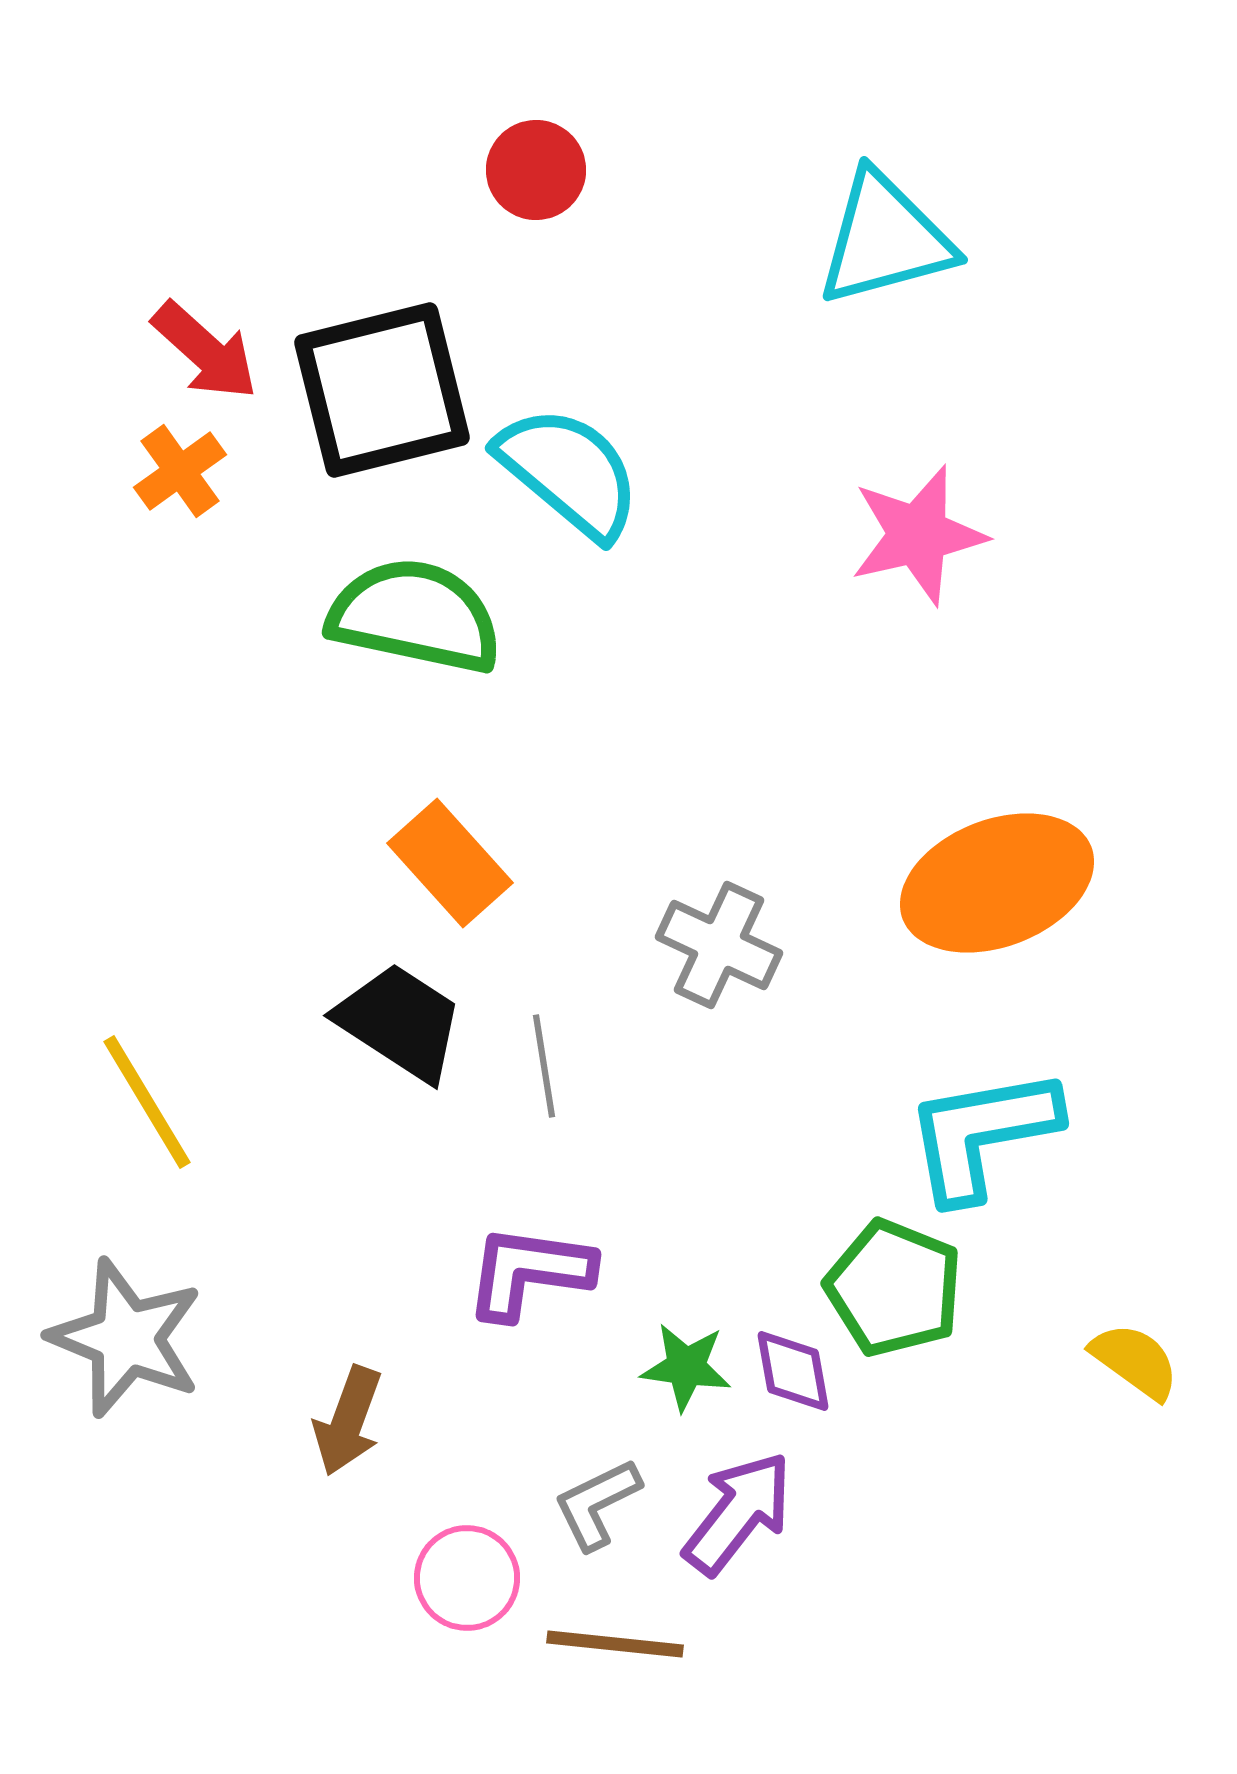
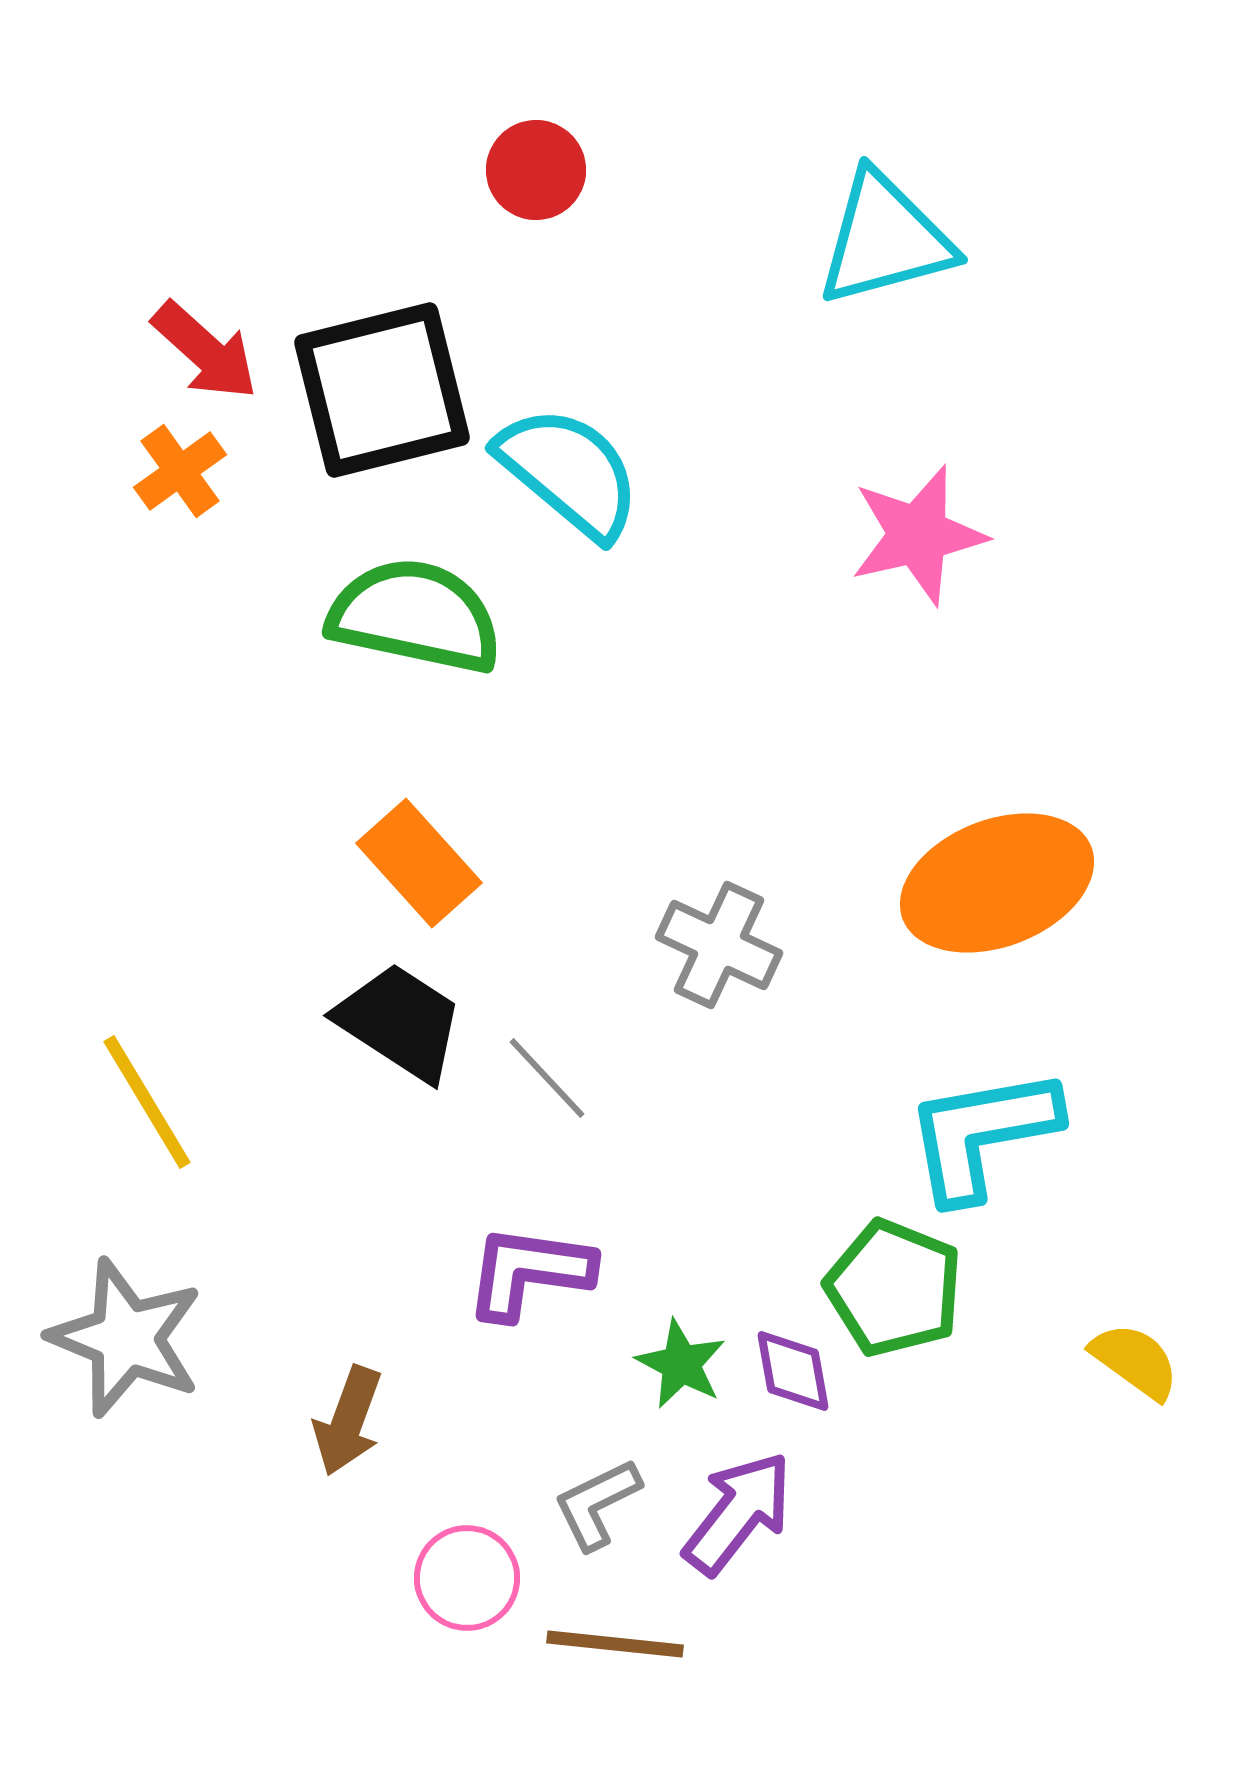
orange rectangle: moved 31 px left
gray line: moved 3 px right, 12 px down; rotated 34 degrees counterclockwise
green star: moved 5 px left, 3 px up; rotated 20 degrees clockwise
